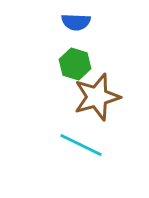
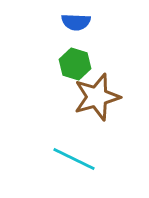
cyan line: moved 7 px left, 14 px down
